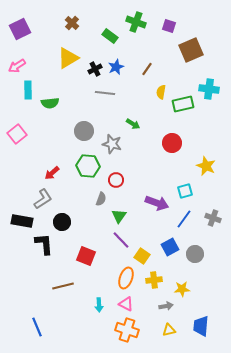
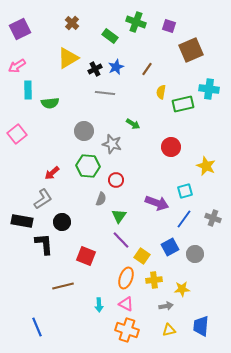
red circle at (172, 143): moved 1 px left, 4 px down
